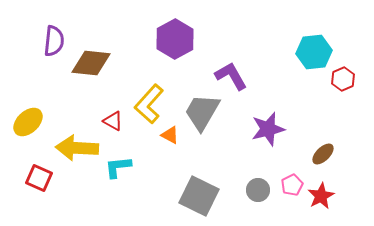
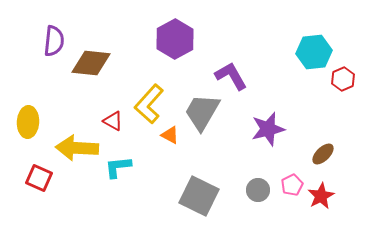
yellow ellipse: rotated 44 degrees counterclockwise
